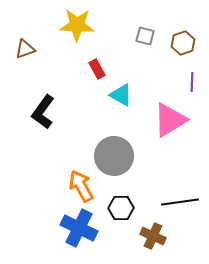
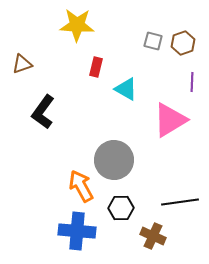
gray square: moved 8 px right, 5 px down
brown triangle: moved 3 px left, 15 px down
red rectangle: moved 1 px left, 2 px up; rotated 42 degrees clockwise
cyan triangle: moved 5 px right, 6 px up
gray circle: moved 4 px down
blue cross: moved 2 px left, 3 px down; rotated 21 degrees counterclockwise
